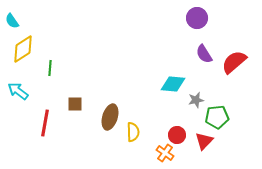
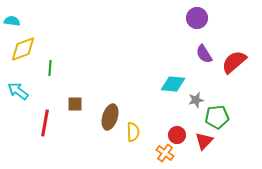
cyan semicircle: rotated 133 degrees clockwise
yellow diamond: rotated 12 degrees clockwise
